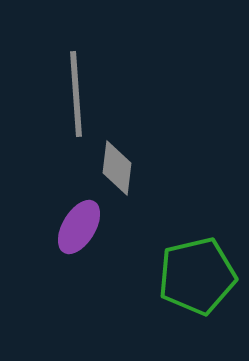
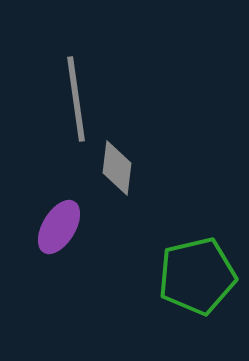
gray line: moved 5 px down; rotated 4 degrees counterclockwise
purple ellipse: moved 20 px left
